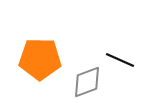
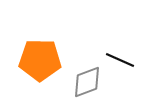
orange pentagon: moved 1 px down
